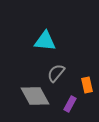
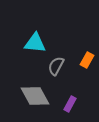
cyan triangle: moved 10 px left, 2 px down
gray semicircle: moved 7 px up; rotated 12 degrees counterclockwise
orange rectangle: moved 25 px up; rotated 42 degrees clockwise
